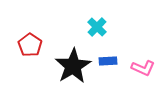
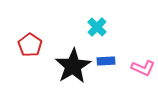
blue rectangle: moved 2 px left
